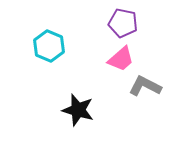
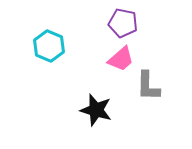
gray L-shape: moved 3 px right; rotated 116 degrees counterclockwise
black star: moved 18 px right
